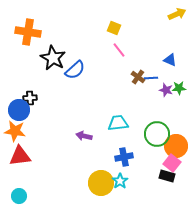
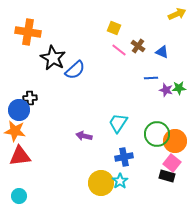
pink line: rotated 14 degrees counterclockwise
blue triangle: moved 8 px left, 8 px up
brown cross: moved 31 px up
cyan trapezoid: rotated 50 degrees counterclockwise
orange circle: moved 1 px left, 5 px up
